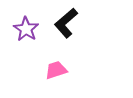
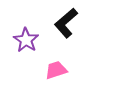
purple star: moved 11 px down
